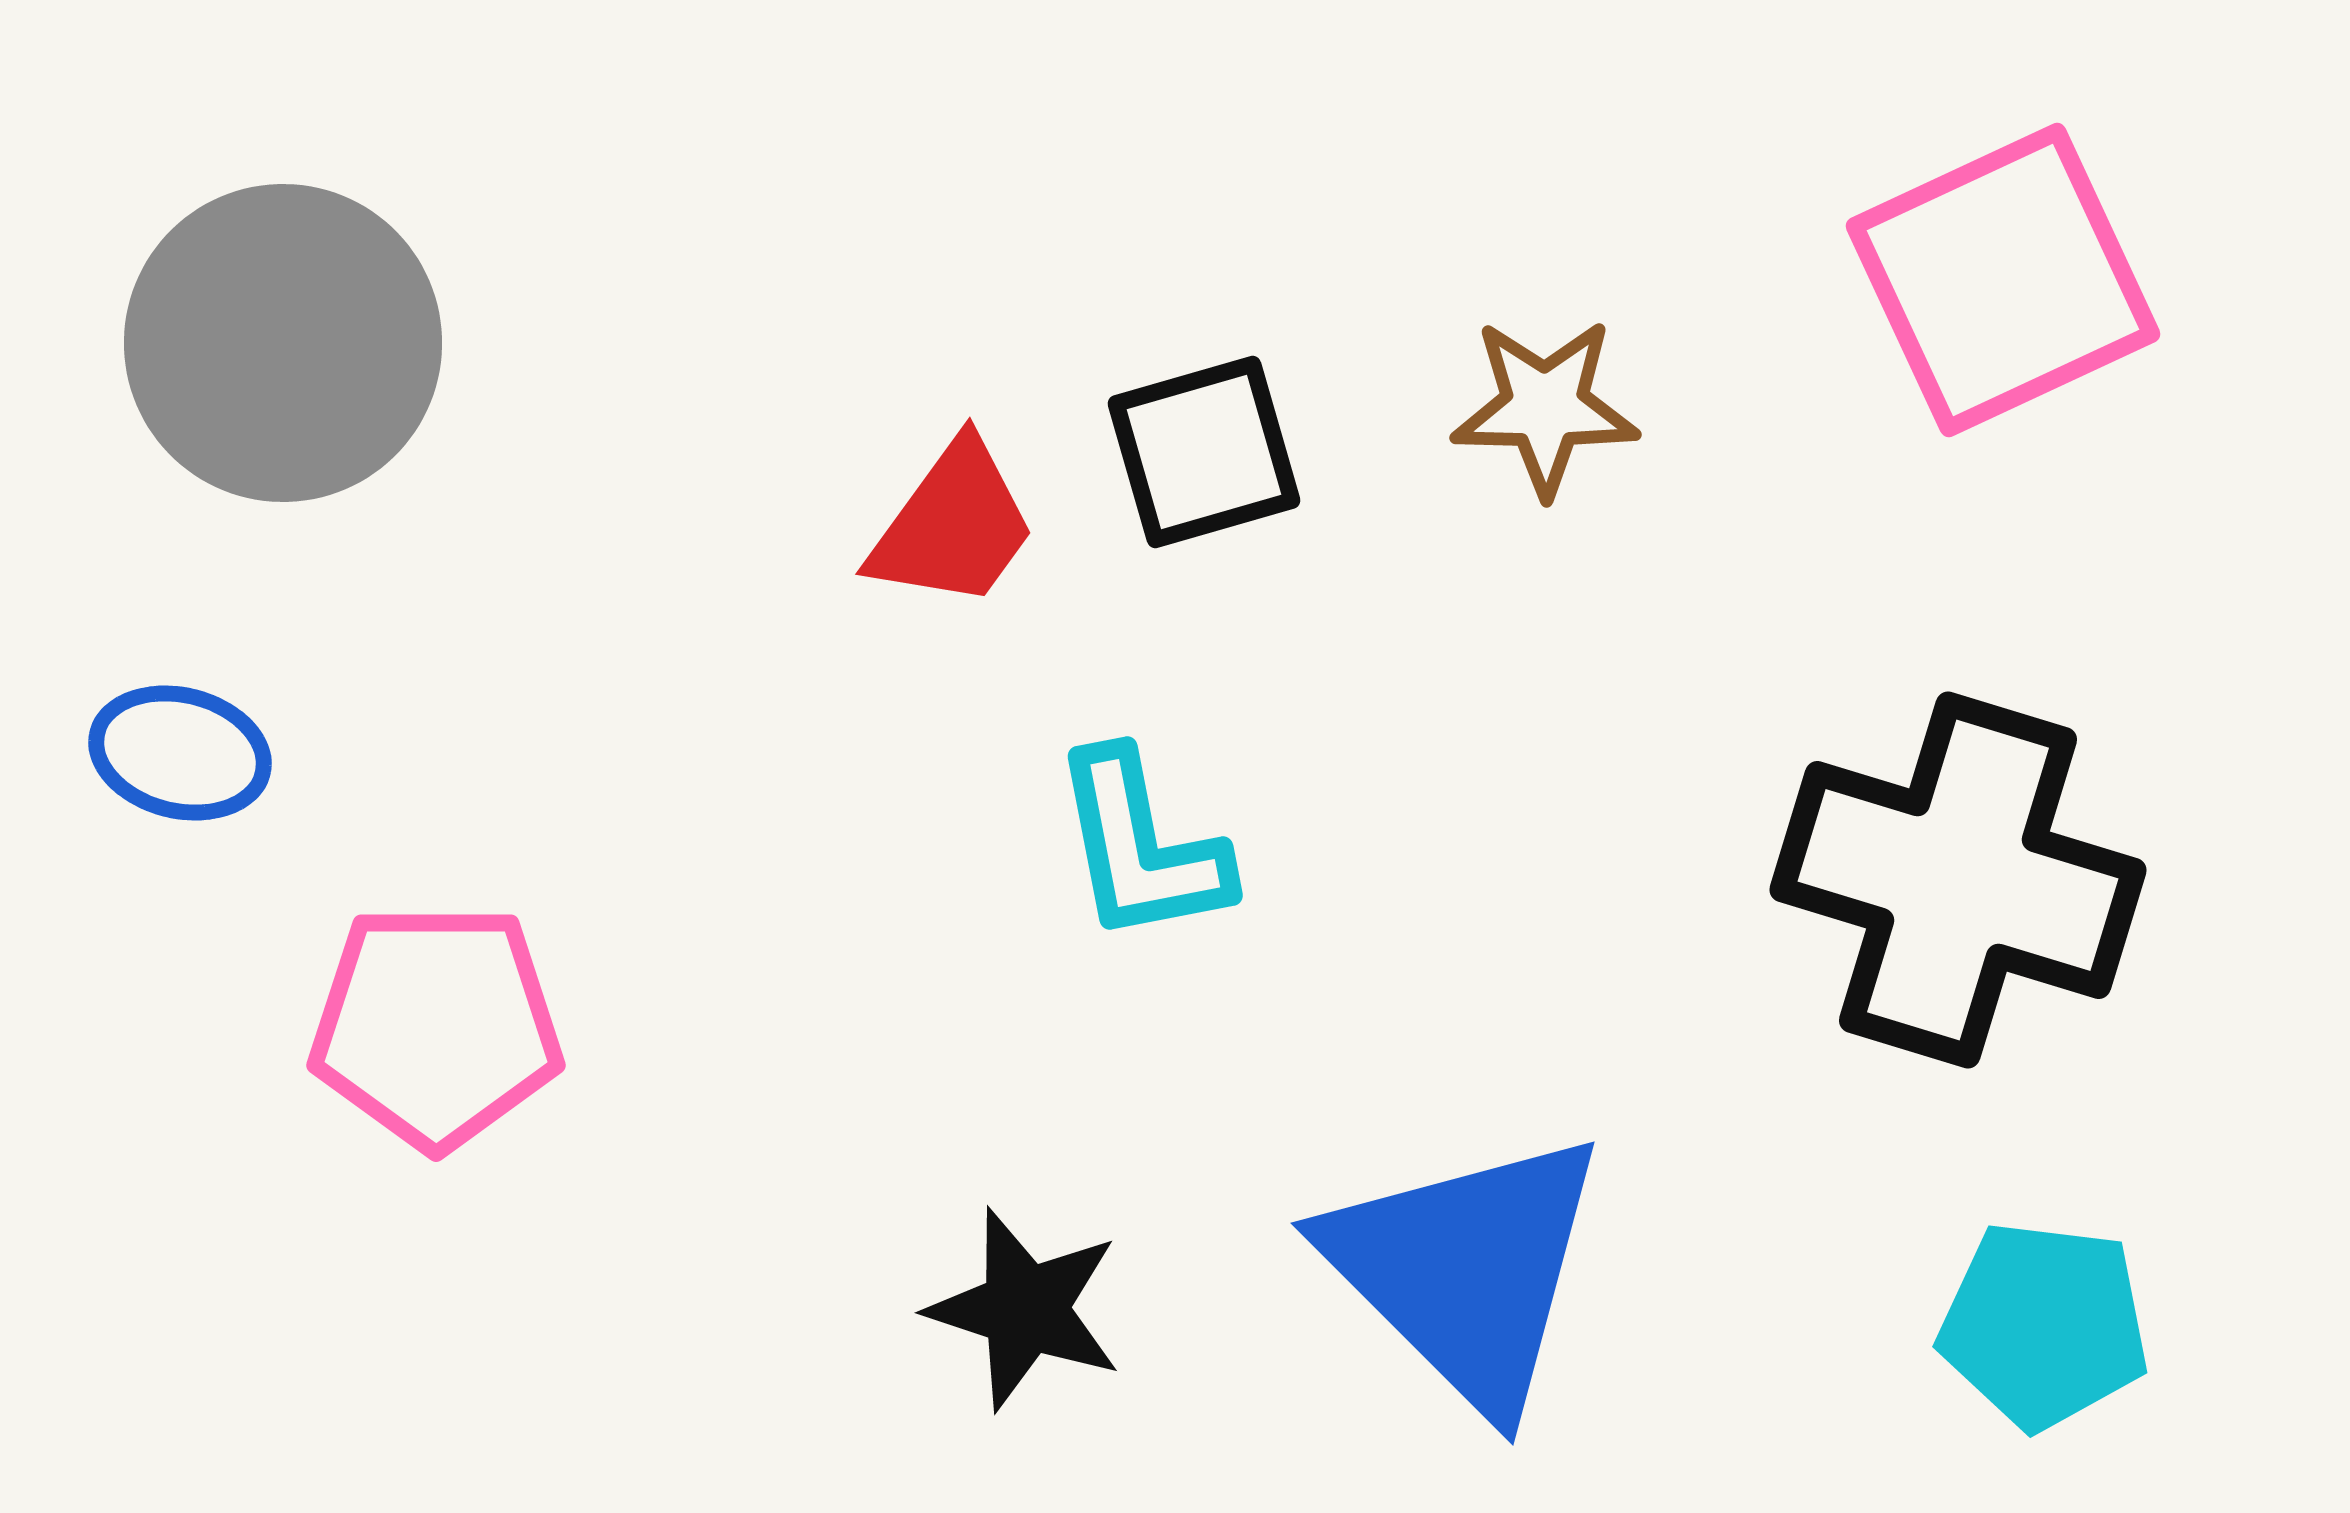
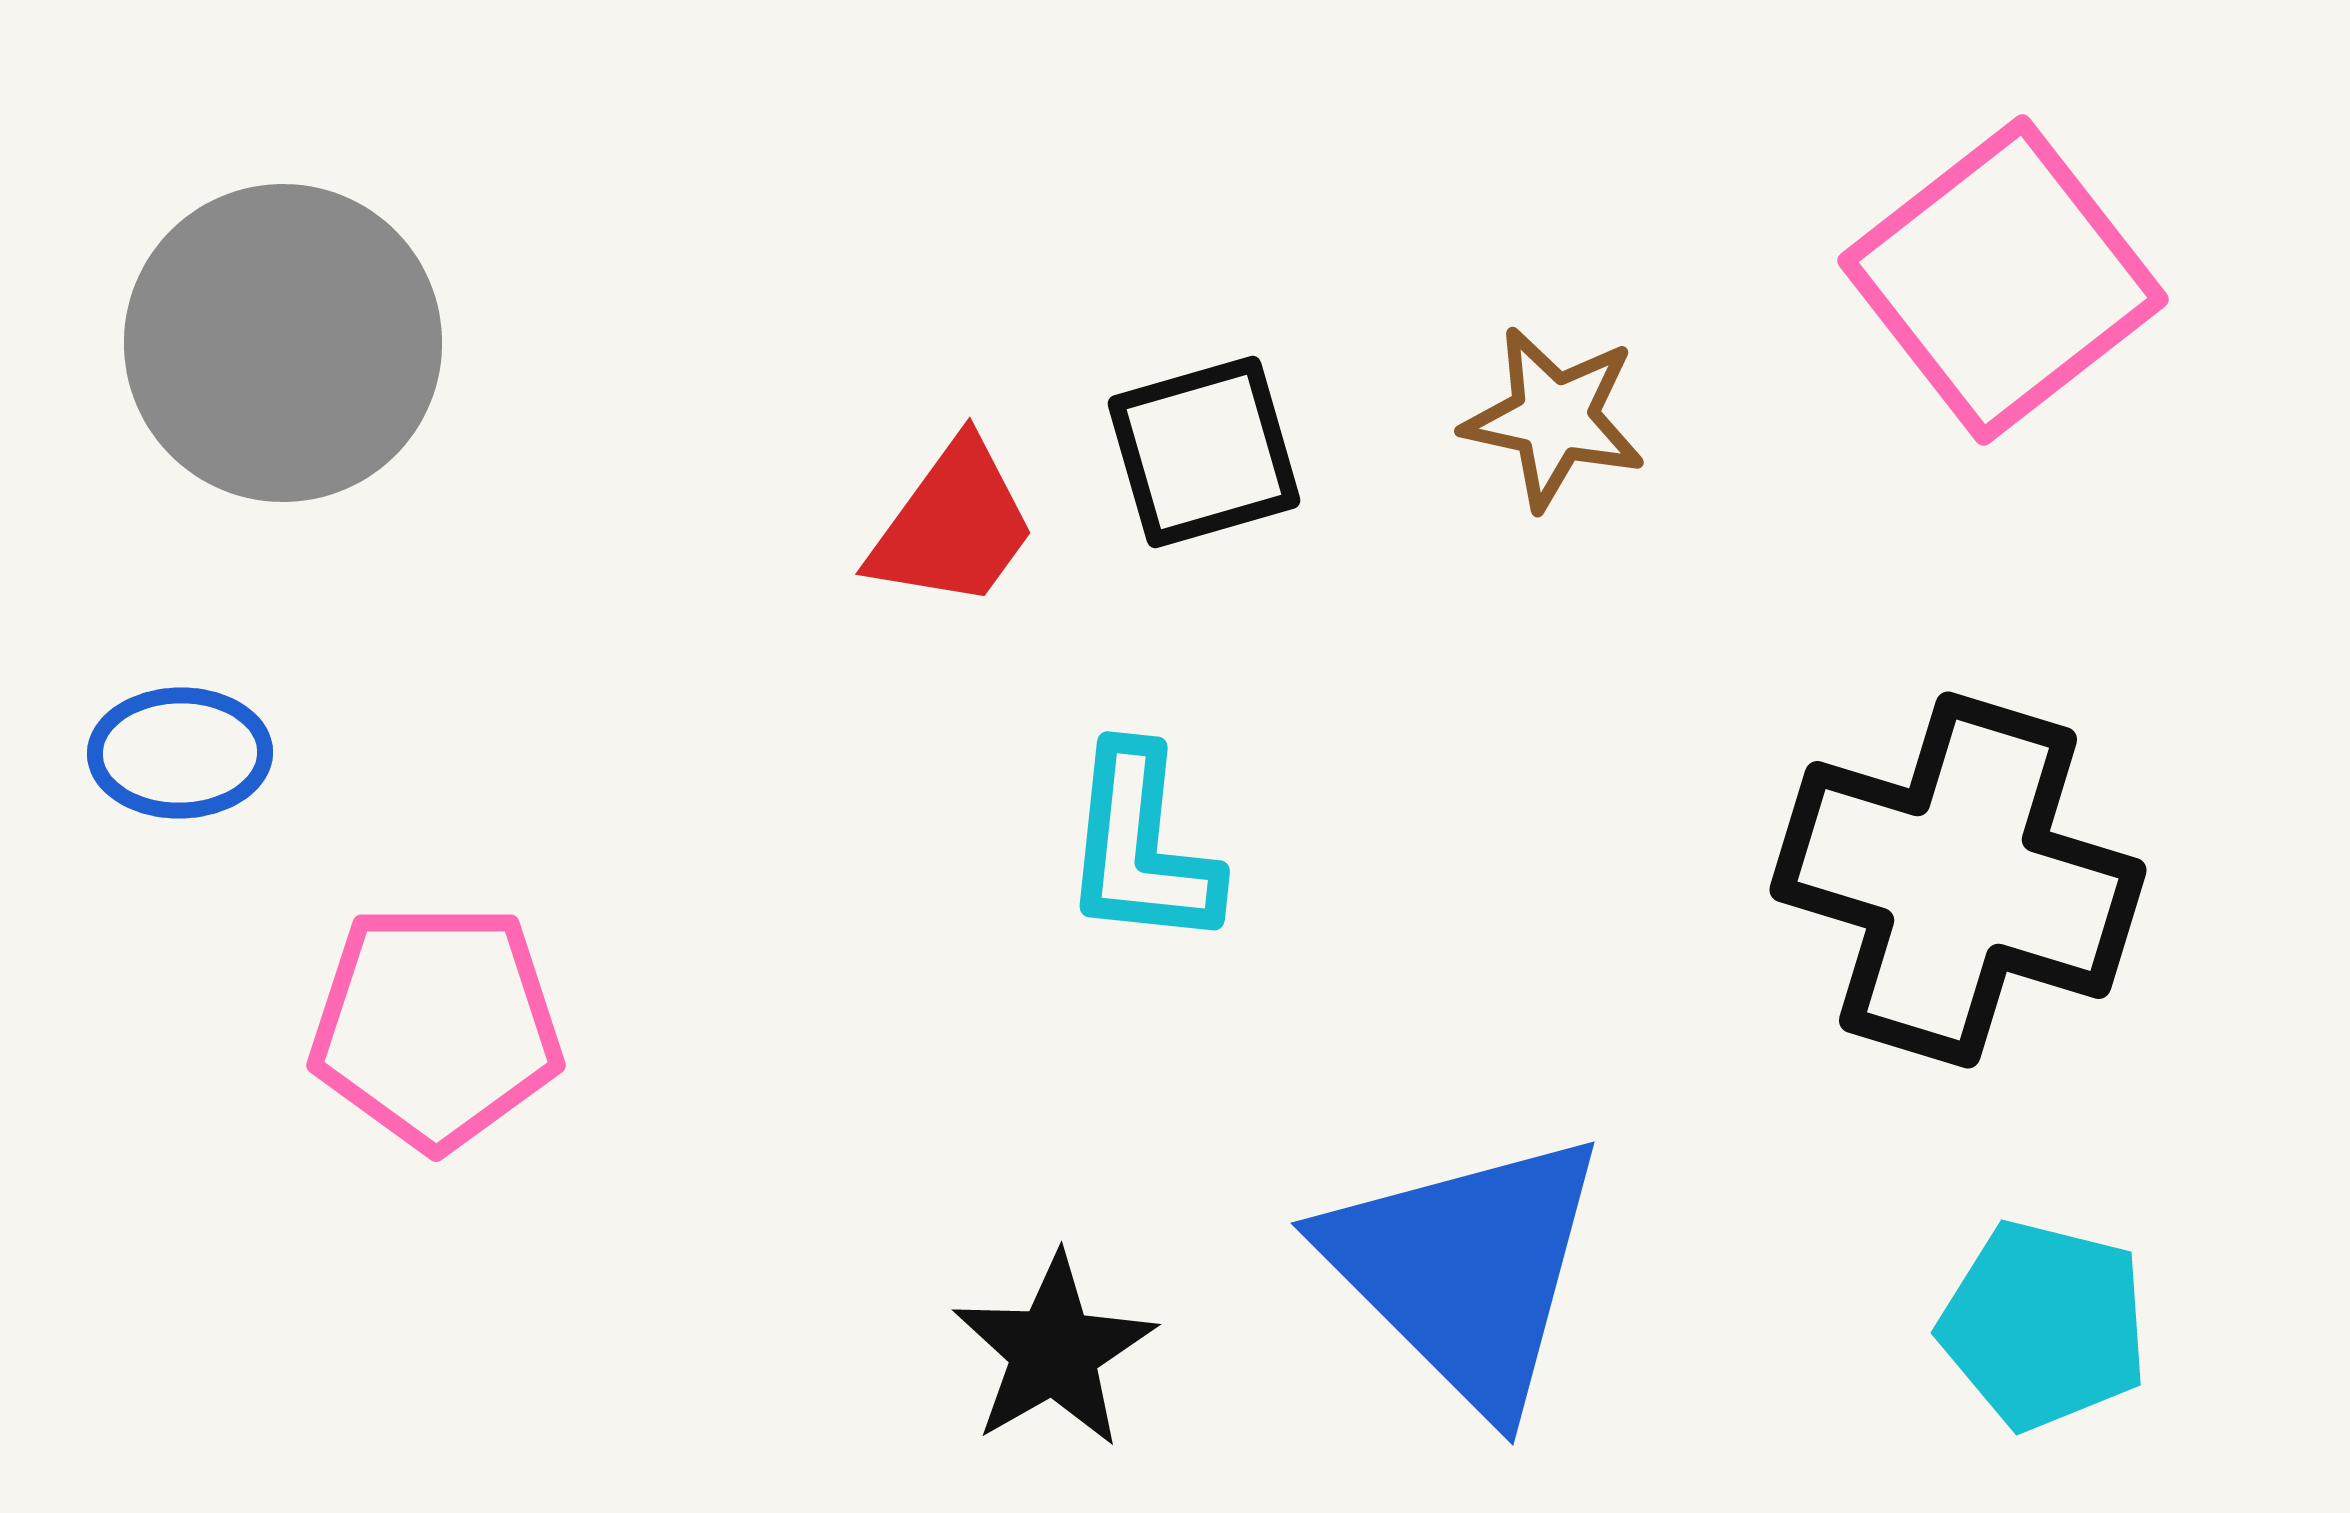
pink square: rotated 13 degrees counterclockwise
brown star: moved 9 px right, 11 px down; rotated 11 degrees clockwise
blue ellipse: rotated 15 degrees counterclockwise
cyan L-shape: rotated 17 degrees clockwise
black star: moved 29 px right, 42 px down; rotated 24 degrees clockwise
cyan pentagon: rotated 7 degrees clockwise
